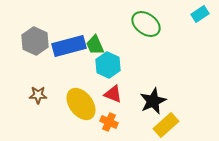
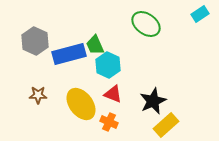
blue rectangle: moved 8 px down
